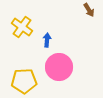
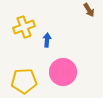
yellow cross: moved 2 px right; rotated 35 degrees clockwise
pink circle: moved 4 px right, 5 px down
